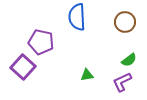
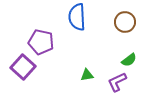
purple L-shape: moved 5 px left
